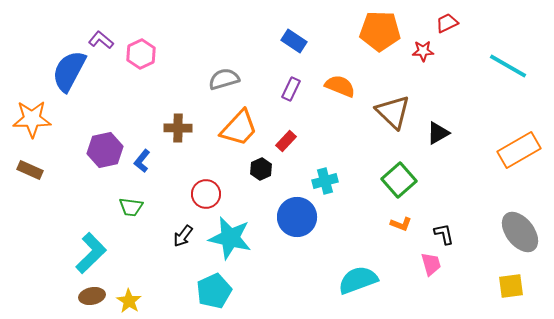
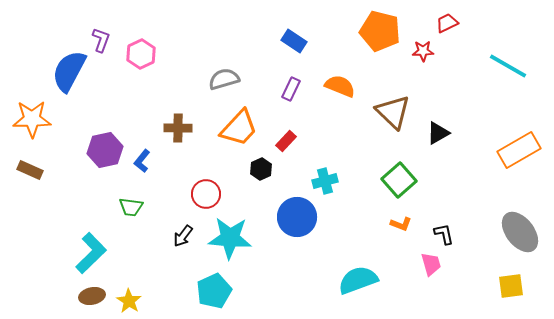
orange pentagon: rotated 12 degrees clockwise
purple L-shape: rotated 70 degrees clockwise
cyan star: rotated 9 degrees counterclockwise
